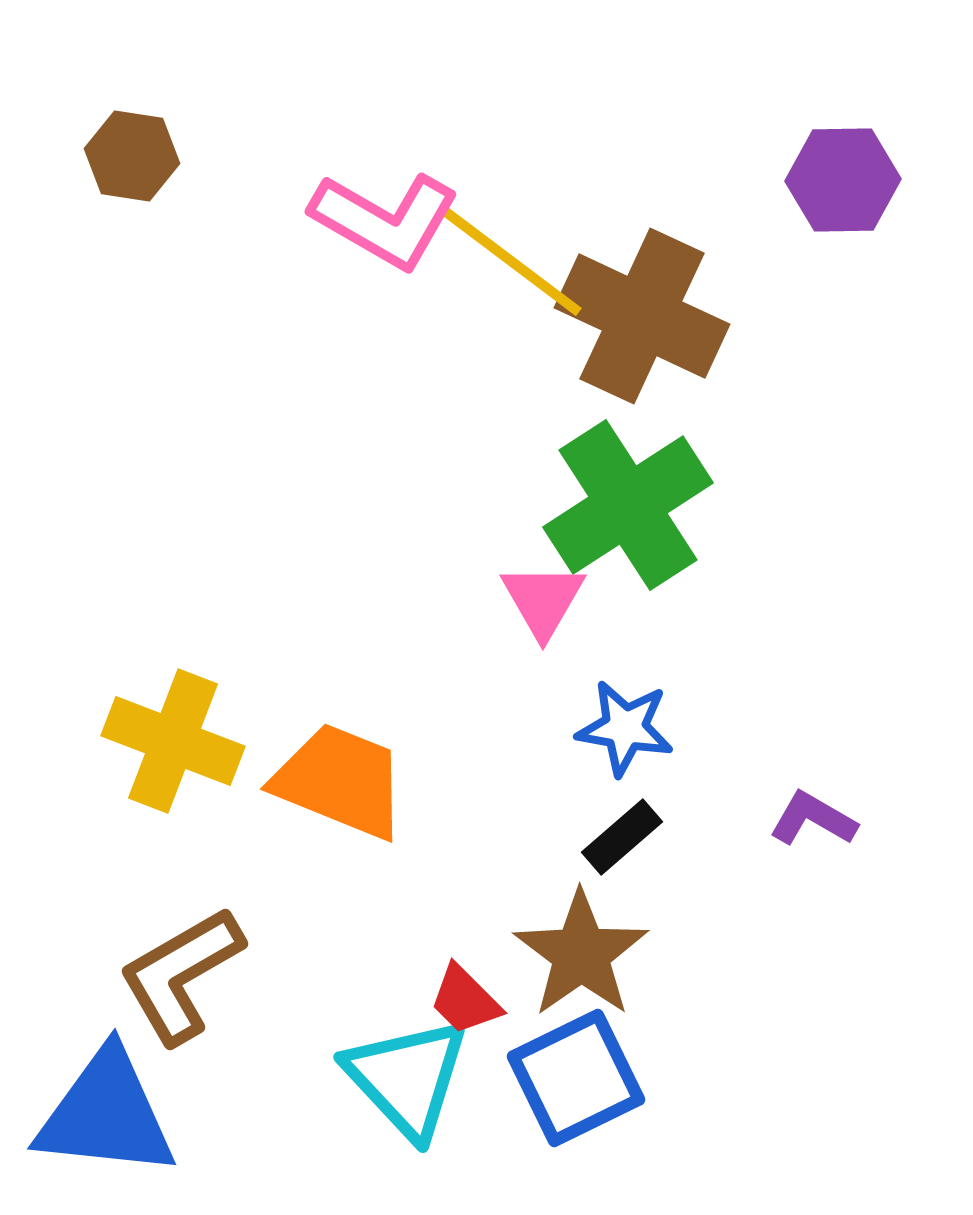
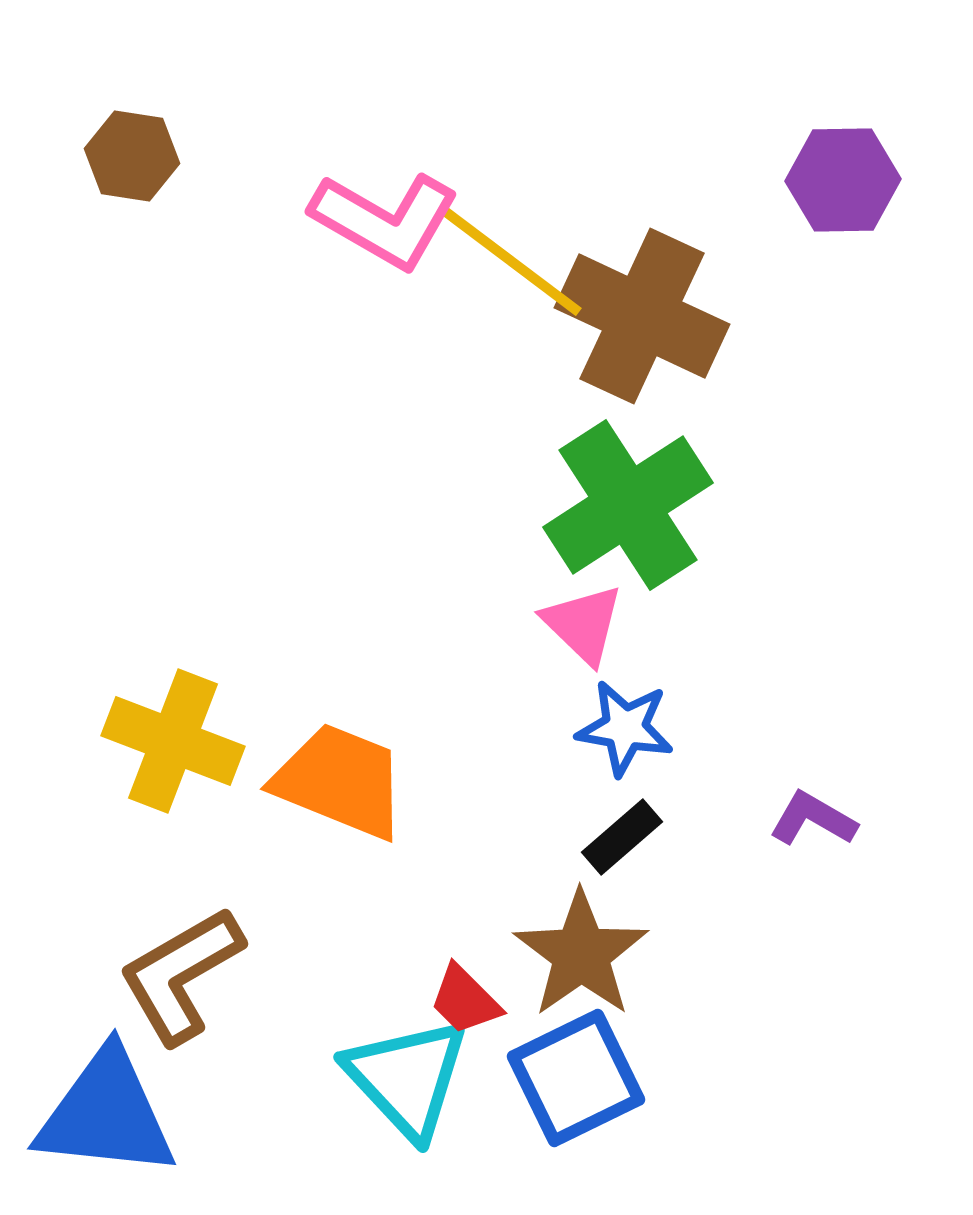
pink triangle: moved 40 px right, 24 px down; rotated 16 degrees counterclockwise
